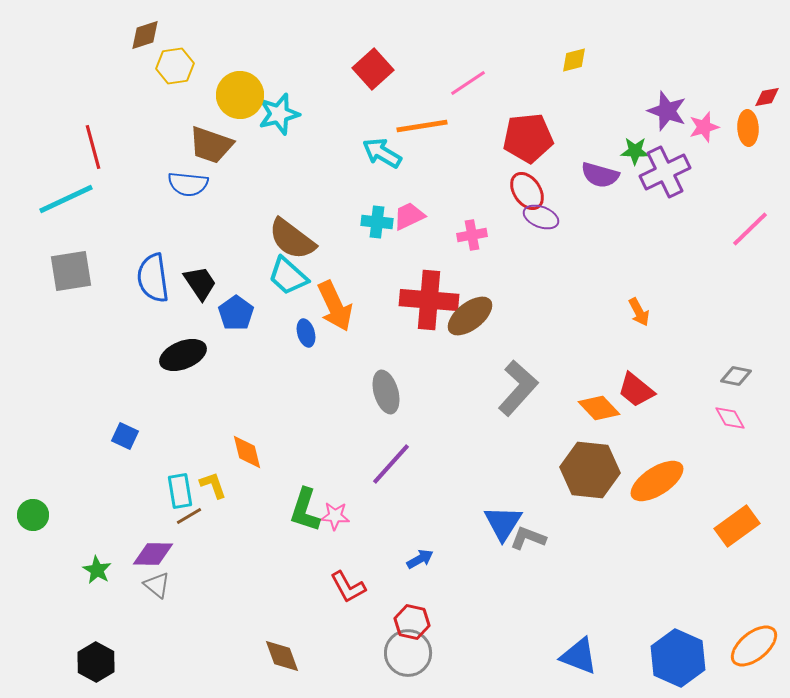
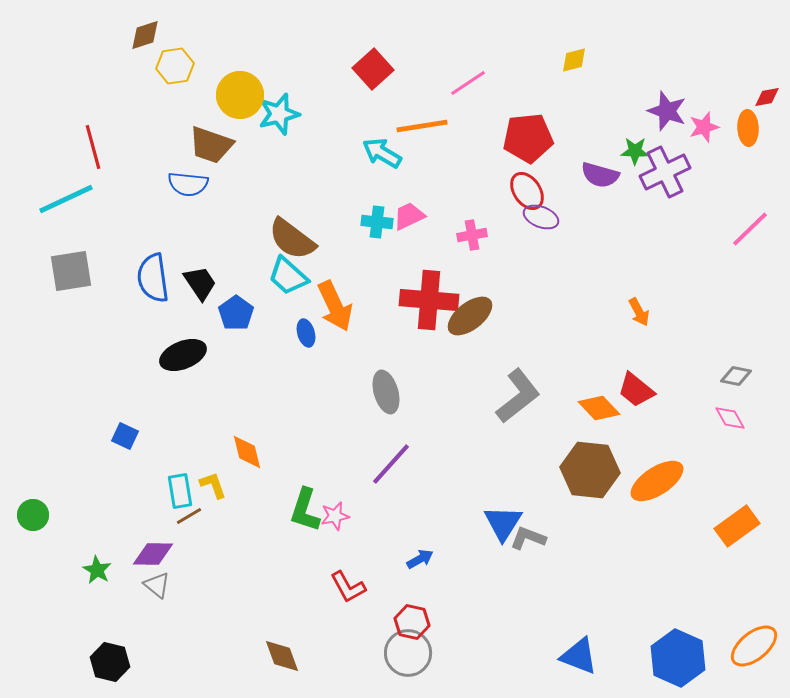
gray L-shape at (518, 388): moved 8 px down; rotated 10 degrees clockwise
pink star at (335, 516): rotated 16 degrees counterclockwise
black hexagon at (96, 662): moved 14 px right; rotated 15 degrees counterclockwise
